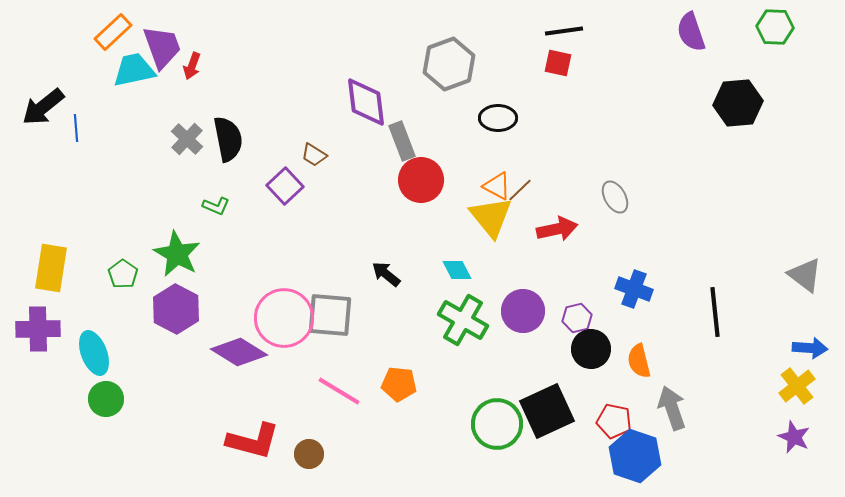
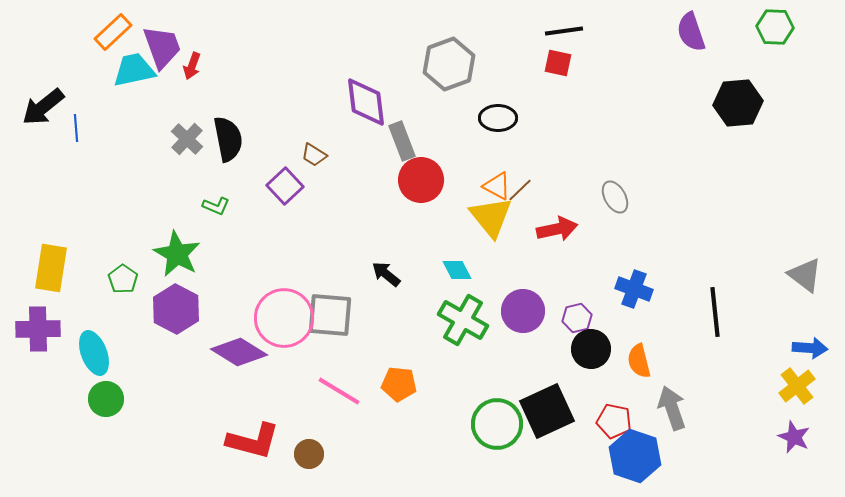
green pentagon at (123, 274): moved 5 px down
